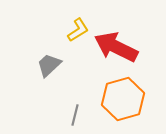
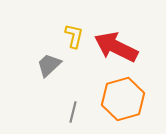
yellow L-shape: moved 4 px left, 6 px down; rotated 45 degrees counterclockwise
gray line: moved 2 px left, 3 px up
